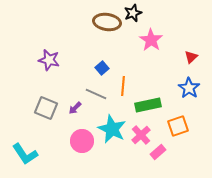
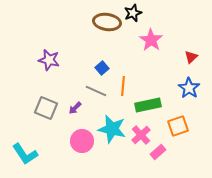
gray line: moved 3 px up
cyan star: rotated 12 degrees counterclockwise
